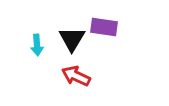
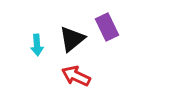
purple rectangle: moved 3 px right; rotated 56 degrees clockwise
black triangle: rotated 20 degrees clockwise
